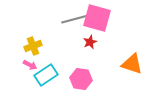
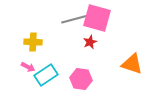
yellow cross: moved 4 px up; rotated 24 degrees clockwise
pink arrow: moved 2 px left, 2 px down
